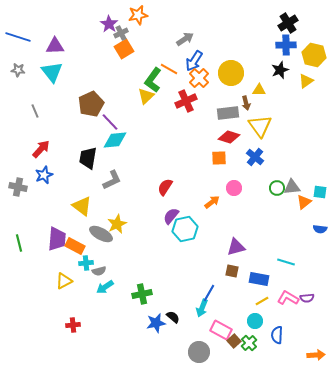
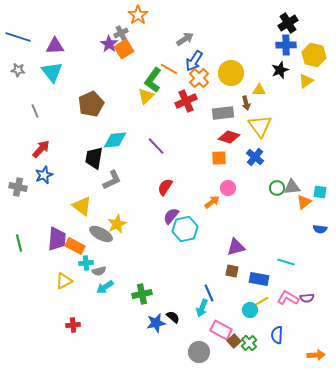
orange star at (138, 15): rotated 24 degrees counterclockwise
purple star at (109, 24): moved 20 px down
gray rectangle at (228, 113): moved 5 px left
purple line at (110, 122): moved 46 px right, 24 px down
black trapezoid at (88, 158): moved 6 px right
pink circle at (234, 188): moved 6 px left
blue line at (209, 293): rotated 54 degrees counterclockwise
cyan circle at (255, 321): moved 5 px left, 11 px up
